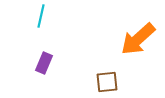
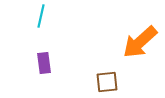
orange arrow: moved 2 px right, 3 px down
purple rectangle: rotated 30 degrees counterclockwise
